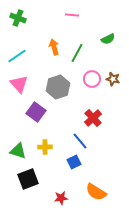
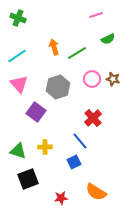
pink line: moved 24 px right; rotated 24 degrees counterclockwise
green line: rotated 30 degrees clockwise
